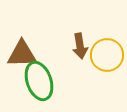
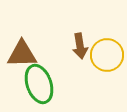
green ellipse: moved 3 px down
